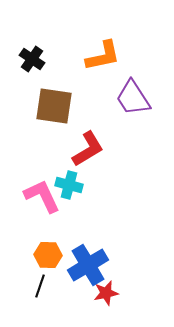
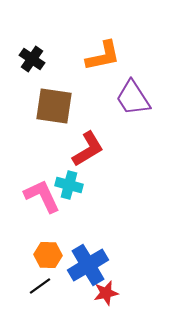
black line: rotated 35 degrees clockwise
